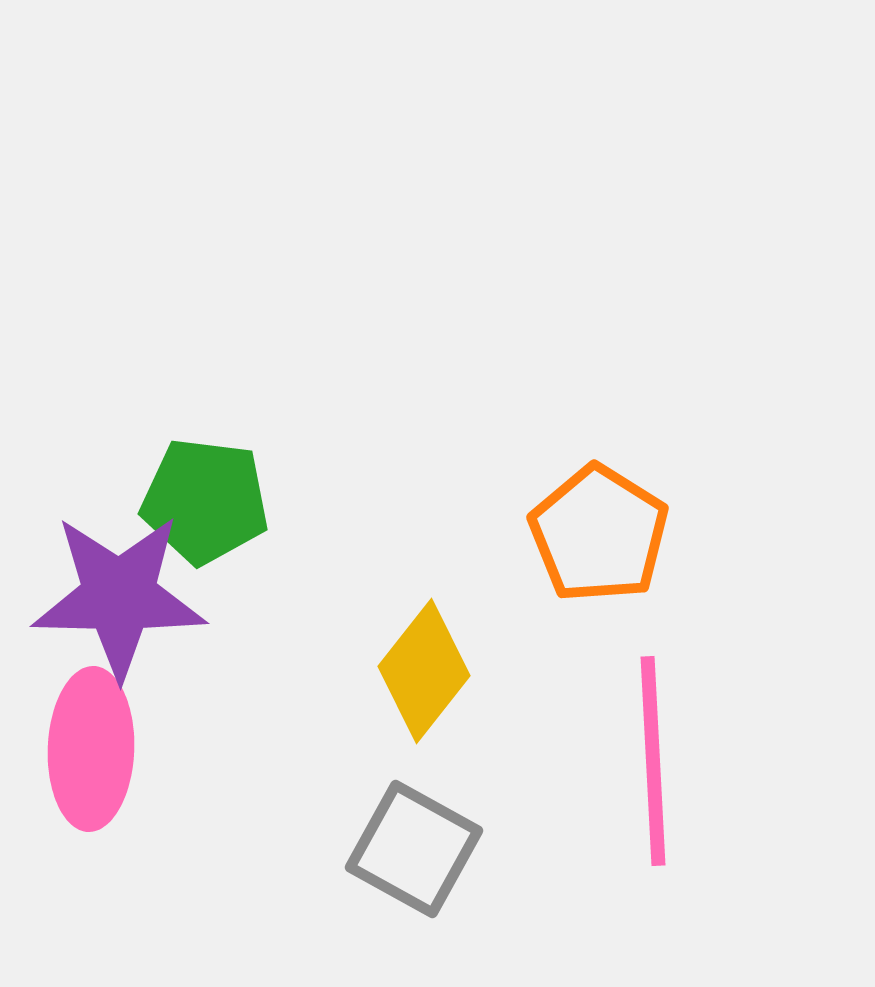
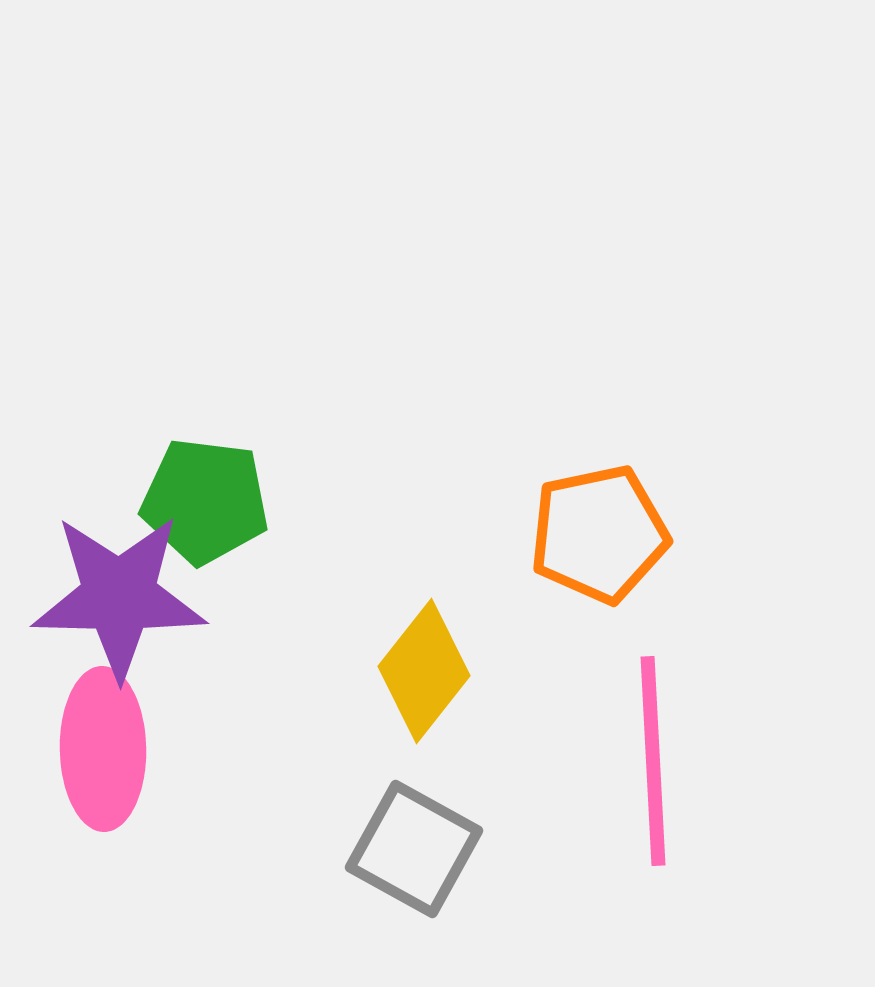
orange pentagon: rotated 28 degrees clockwise
pink ellipse: moved 12 px right; rotated 3 degrees counterclockwise
